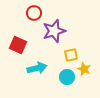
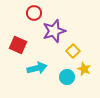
yellow square: moved 2 px right, 4 px up; rotated 32 degrees counterclockwise
